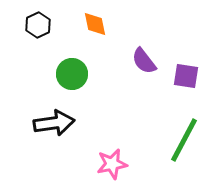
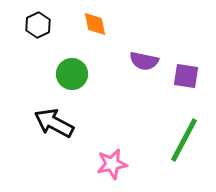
purple semicircle: rotated 40 degrees counterclockwise
black arrow: rotated 144 degrees counterclockwise
